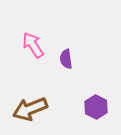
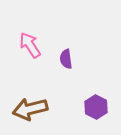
pink arrow: moved 3 px left
brown arrow: rotated 8 degrees clockwise
